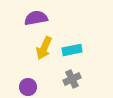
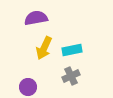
gray cross: moved 1 px left, 3 px up
